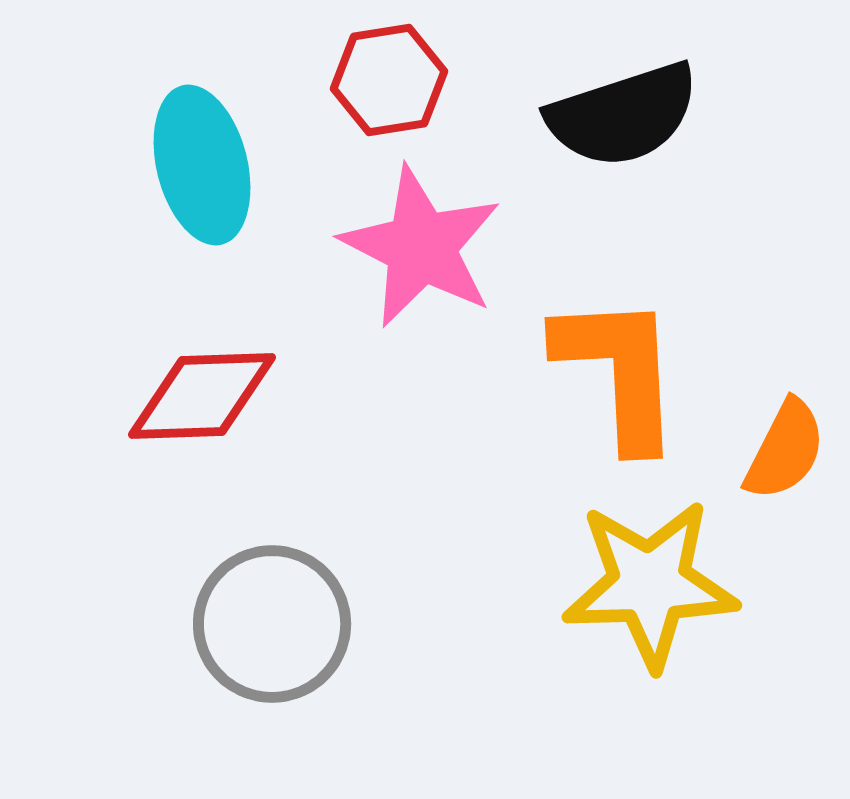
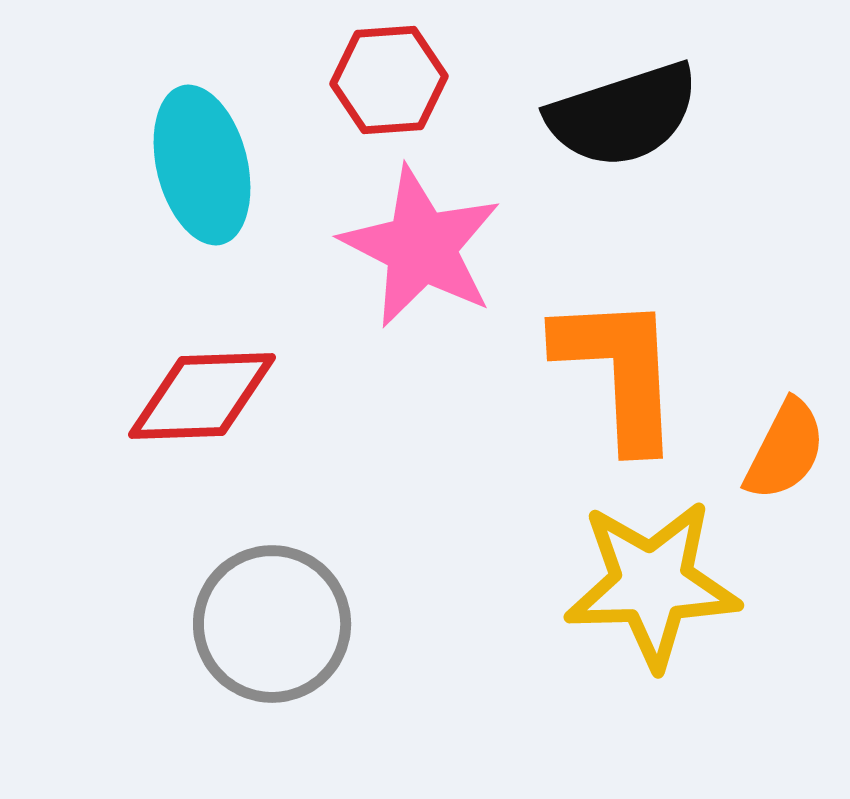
red hexagon: rotated 5 degrees clockwise
yellow star: moved 2 px right
